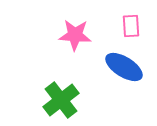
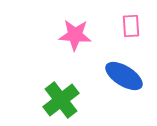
blue ellipse: moved 9 px down
